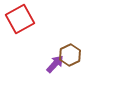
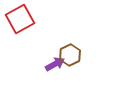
purple arrow: rotated 18 degrees clockwise
